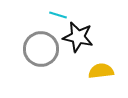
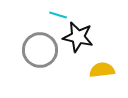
gray circle: moved 1 px left, 1 px down
yellow semicircle: moved 1 px right, 1 px up
